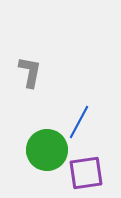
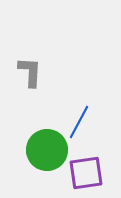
gray L-shape: rotated 8 degrees counterclockwise
